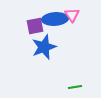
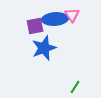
blue star: moved 1 px down
green line: rotated 48 degrees counterclockwise
